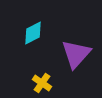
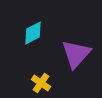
yellow cross: moved 1 px left
